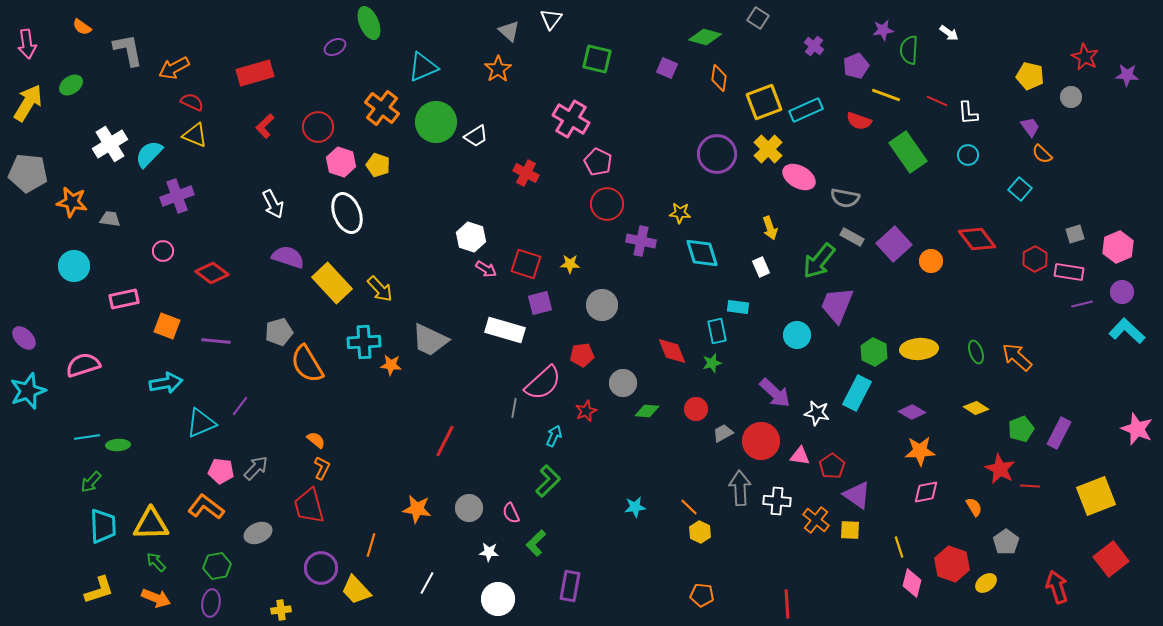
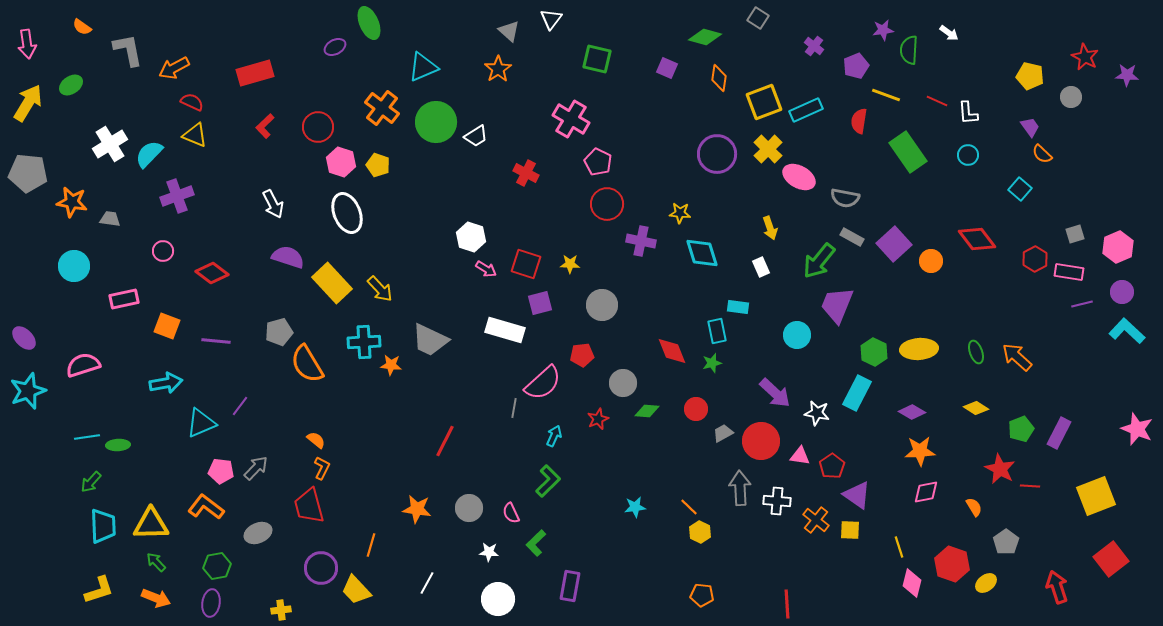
red semicircle at (859, 121): rotated 80 degrees clockwise
red star at (586, 411): moved 12 px right, 8 px down
